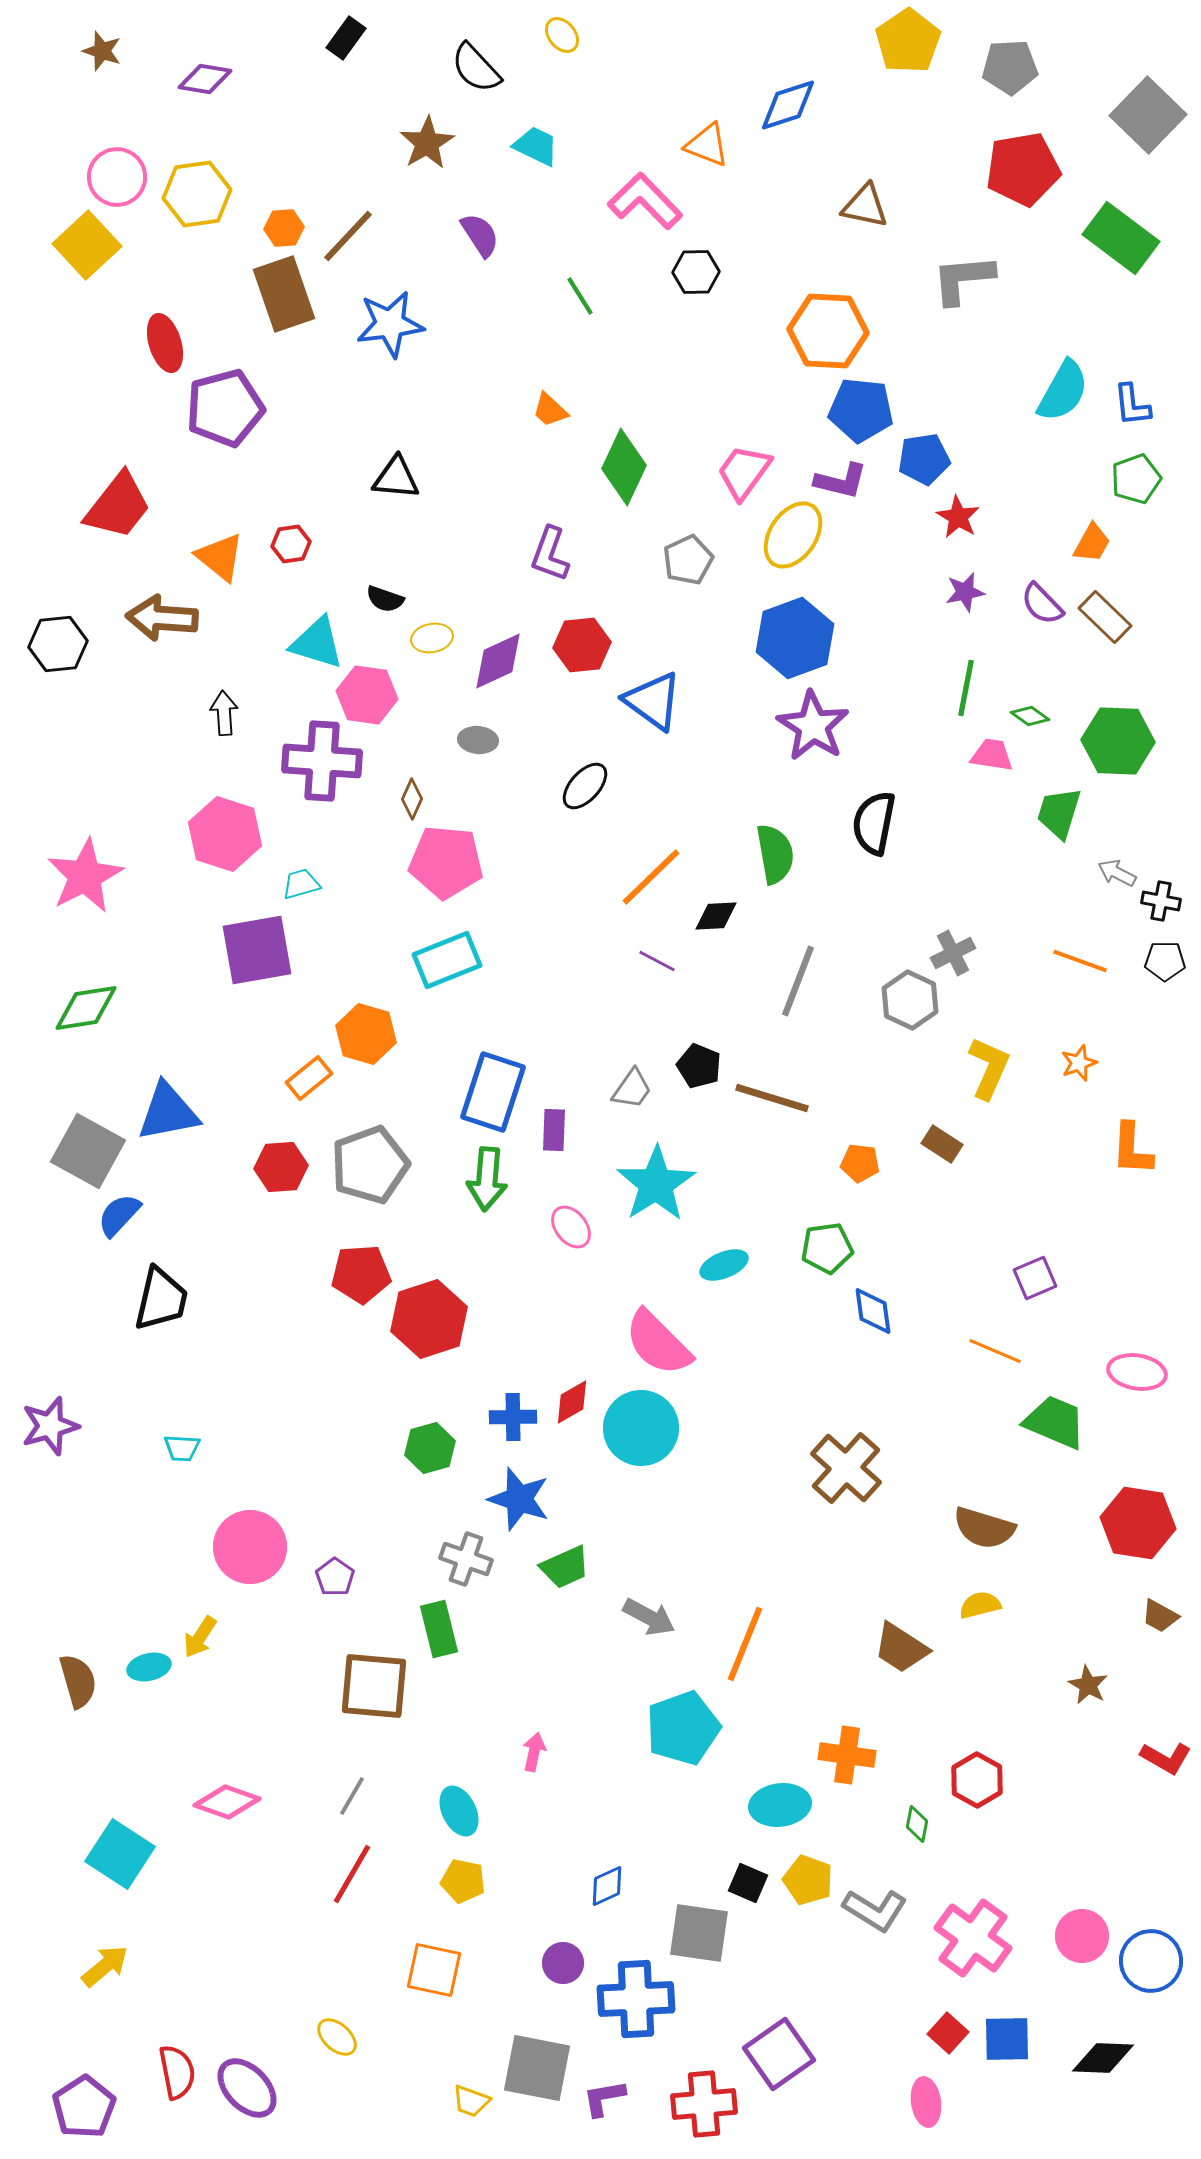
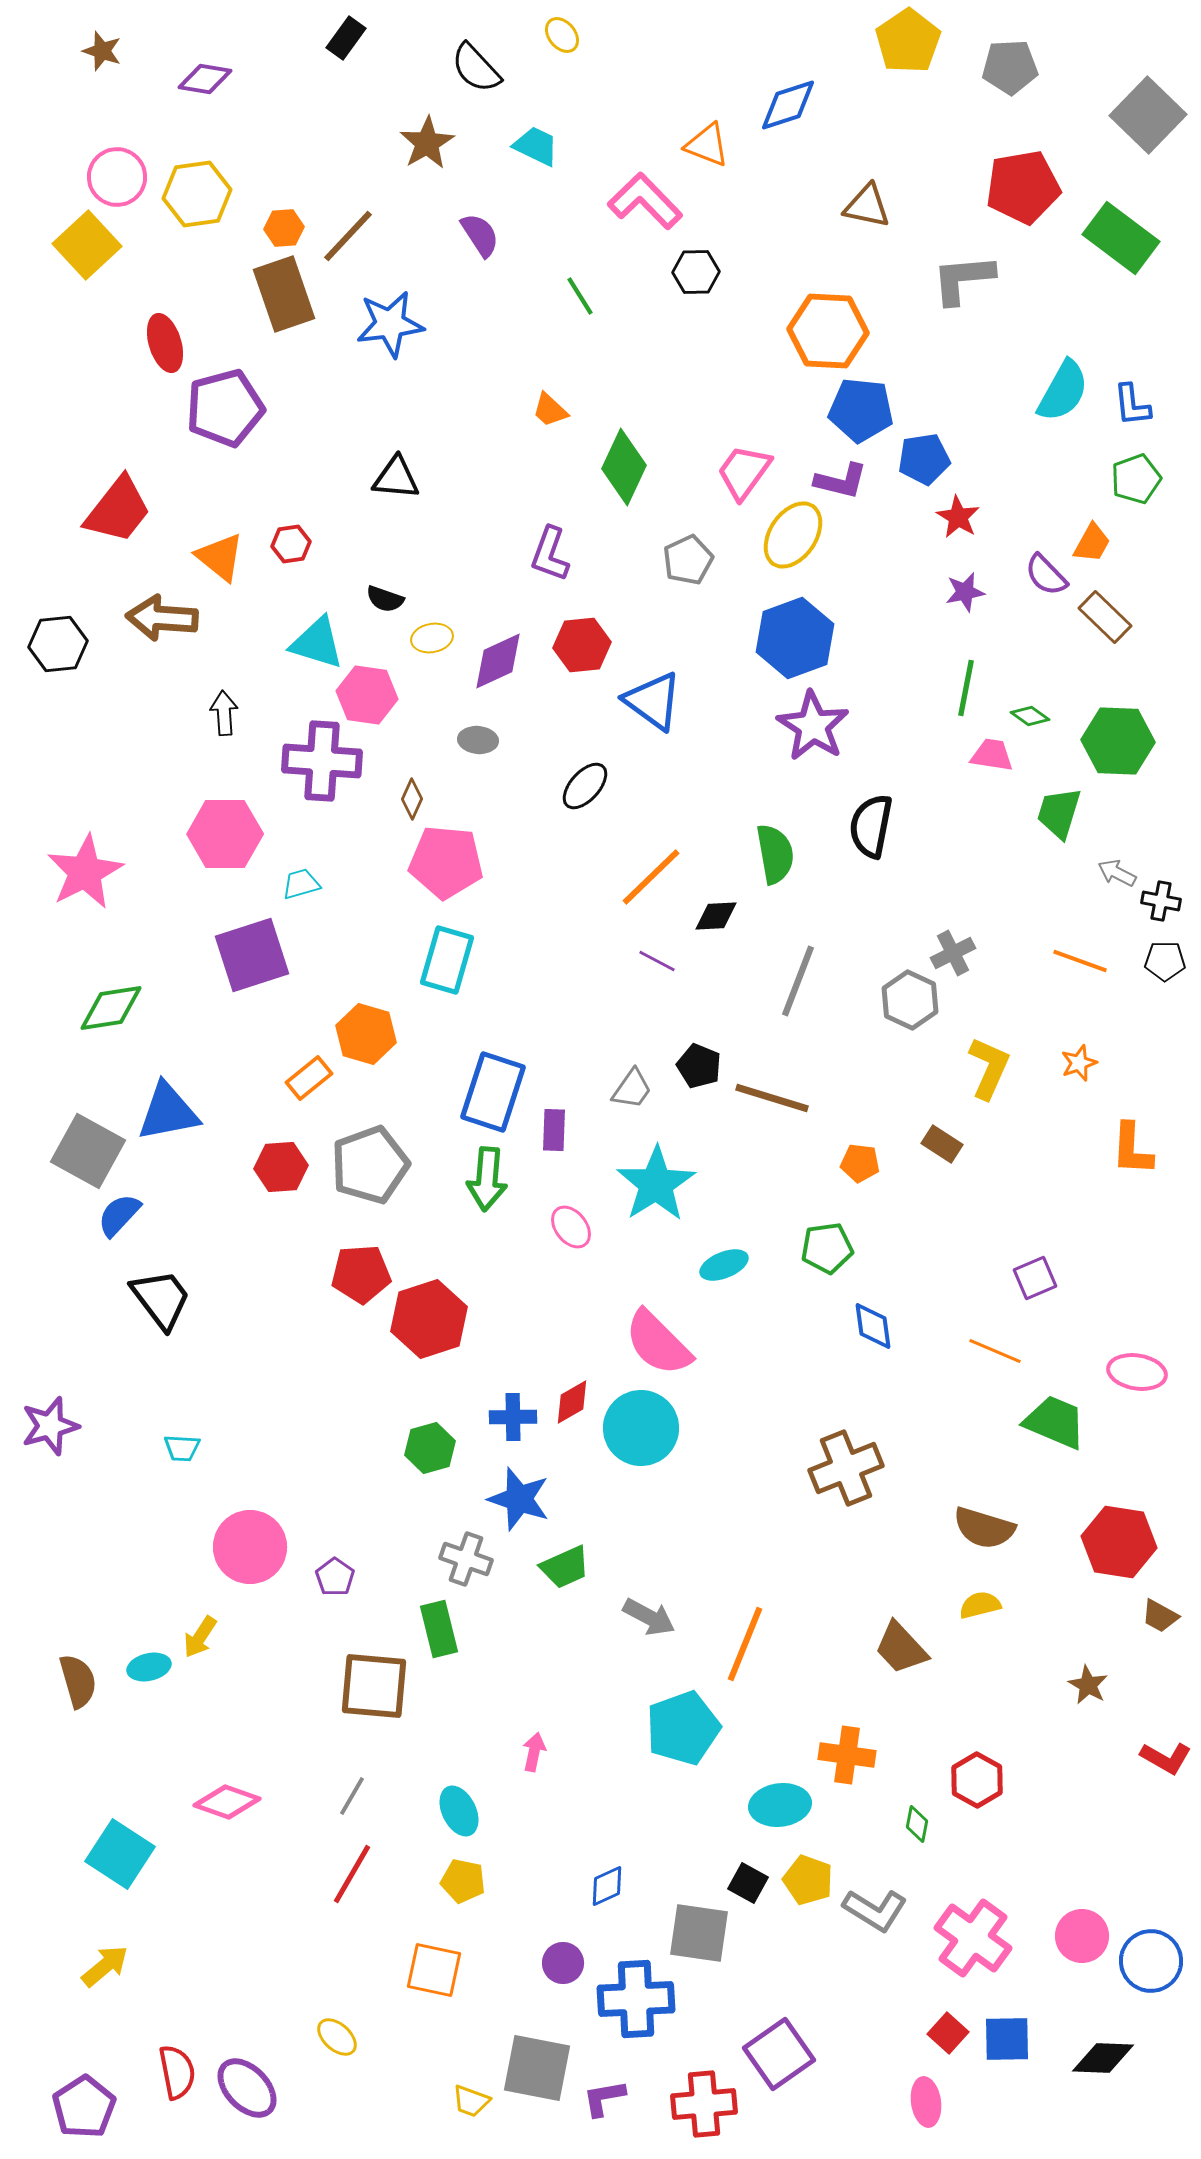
red pentagon at (1023, 169): moved 18 px down
brown triangle at (865, 206): moved 2 px right
red trapezoid at (118, 506): moved 4 px down
purple semicircle at (1042, 604): moved 4 px right, 29 px up
black semicircle at (874, 823): moved 3 px left, 3 px down
pink hexagon at (225, 834): rotated 18 degrees counterclockwise
pink star at (85, 876): moved 4 px up
purple square at (257, 950): moved 5 px left, 5 px down; rotated 8 degrees counterclockwise
cyan rectangle at (447, 960): rotated 52 degrees counterclockwise
green diamond at (86, 1008): moved 25 px right
black trapezoid at (161, 1299): rotated 50 degrees counterclockwise
blue diamond at (873, 1311): moved 15 px down
brown cross at (846, 1468): rotated 26 degrees clockwise
red hexagon at (1138, 1523): moved 19 px left, 19 px down
brown trapezoid at (901, 1648): rotated 14 degrees clockwise
black square at (748, 1883): rotated 6 degrees clockwise
